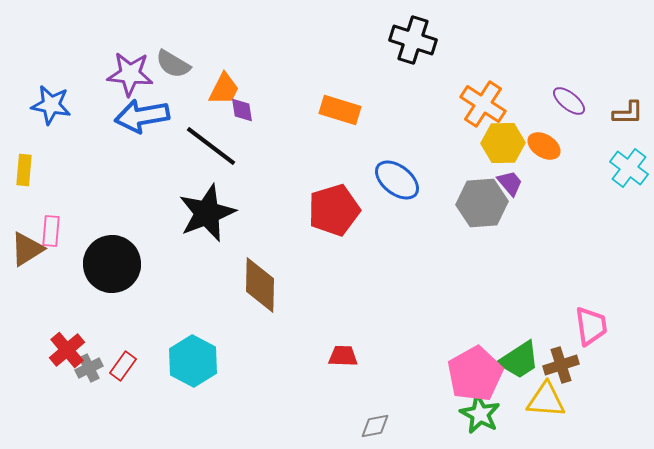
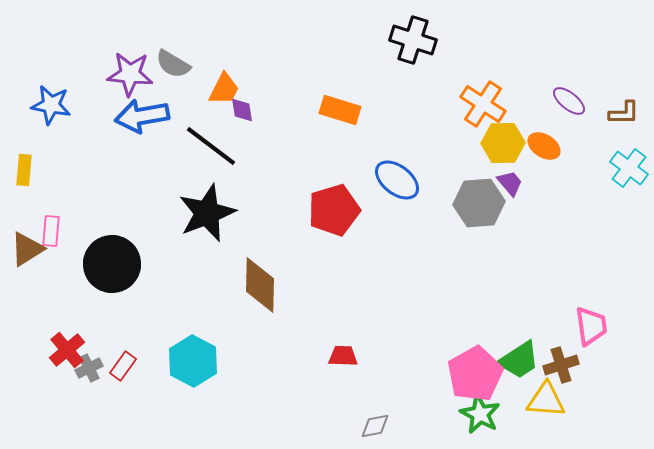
brown L-shape: moved 4 px left
gray hexagon: moved 3 px left
